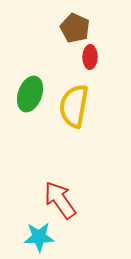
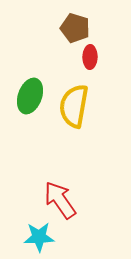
brown pentagon: rotated 8 degrees counterclockwise
green ellipse: moved 2 px down
